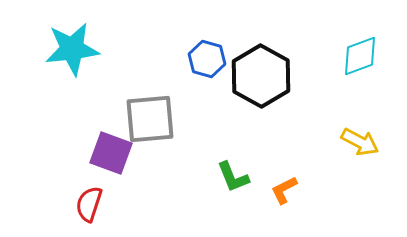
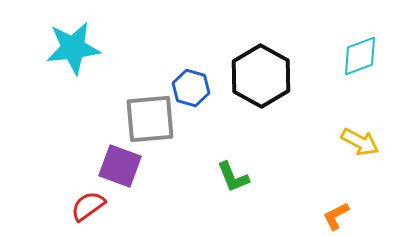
cyan star: moved 1 px right, 1 px up
blue hexagon: moved 16 px left, 29 px down
purple square: moved 9 px right, 13 px down
orange L-shape: moved 52 px right, 26 px down
red semicircle: moved 1 px left, 2 px down; rotated 36 degrees clockwise
